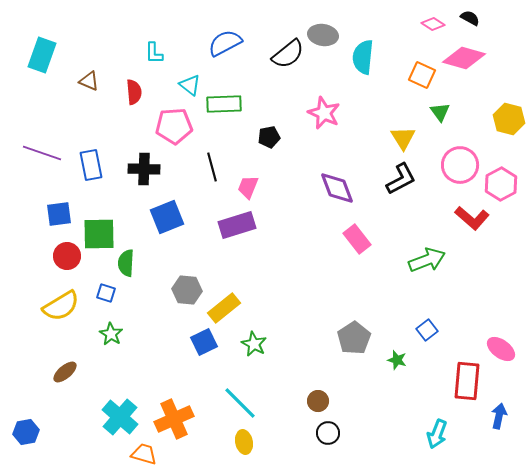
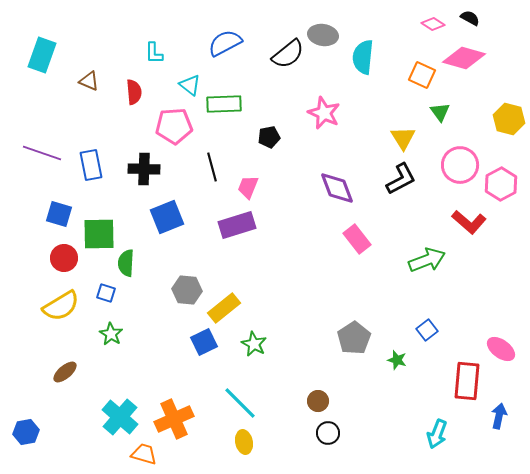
blue square at (59, 214): rotated 24 degrees clockwise
red L-shape at (472, 218): moved 3 px left, 4 px down
red circle at (67, 256): moved 3 px left, 2 px down
